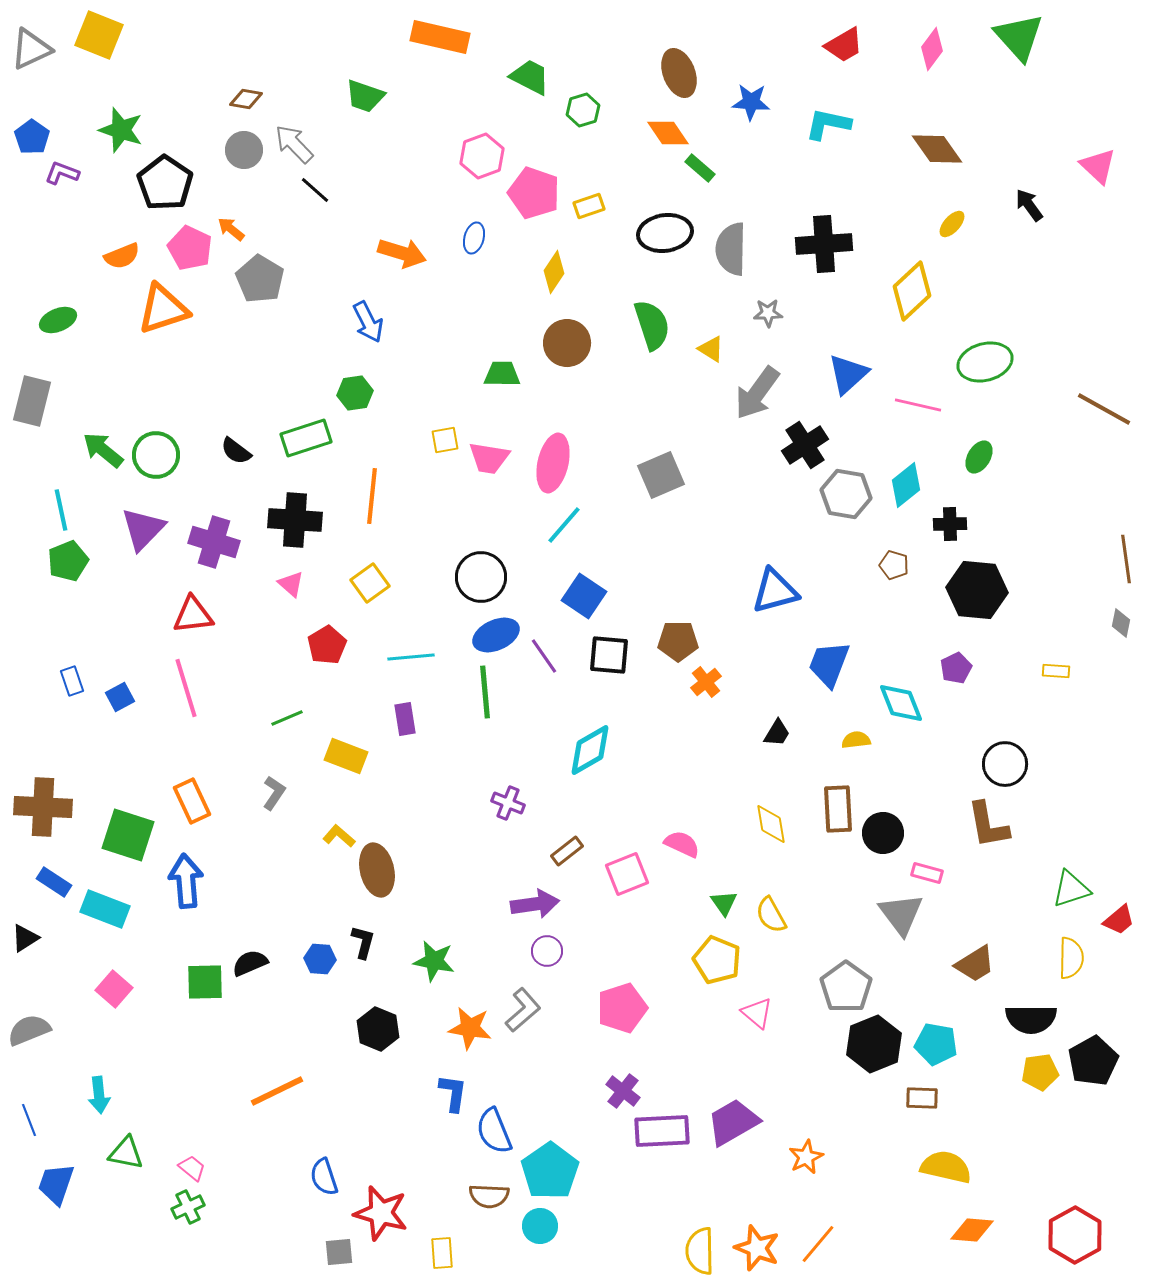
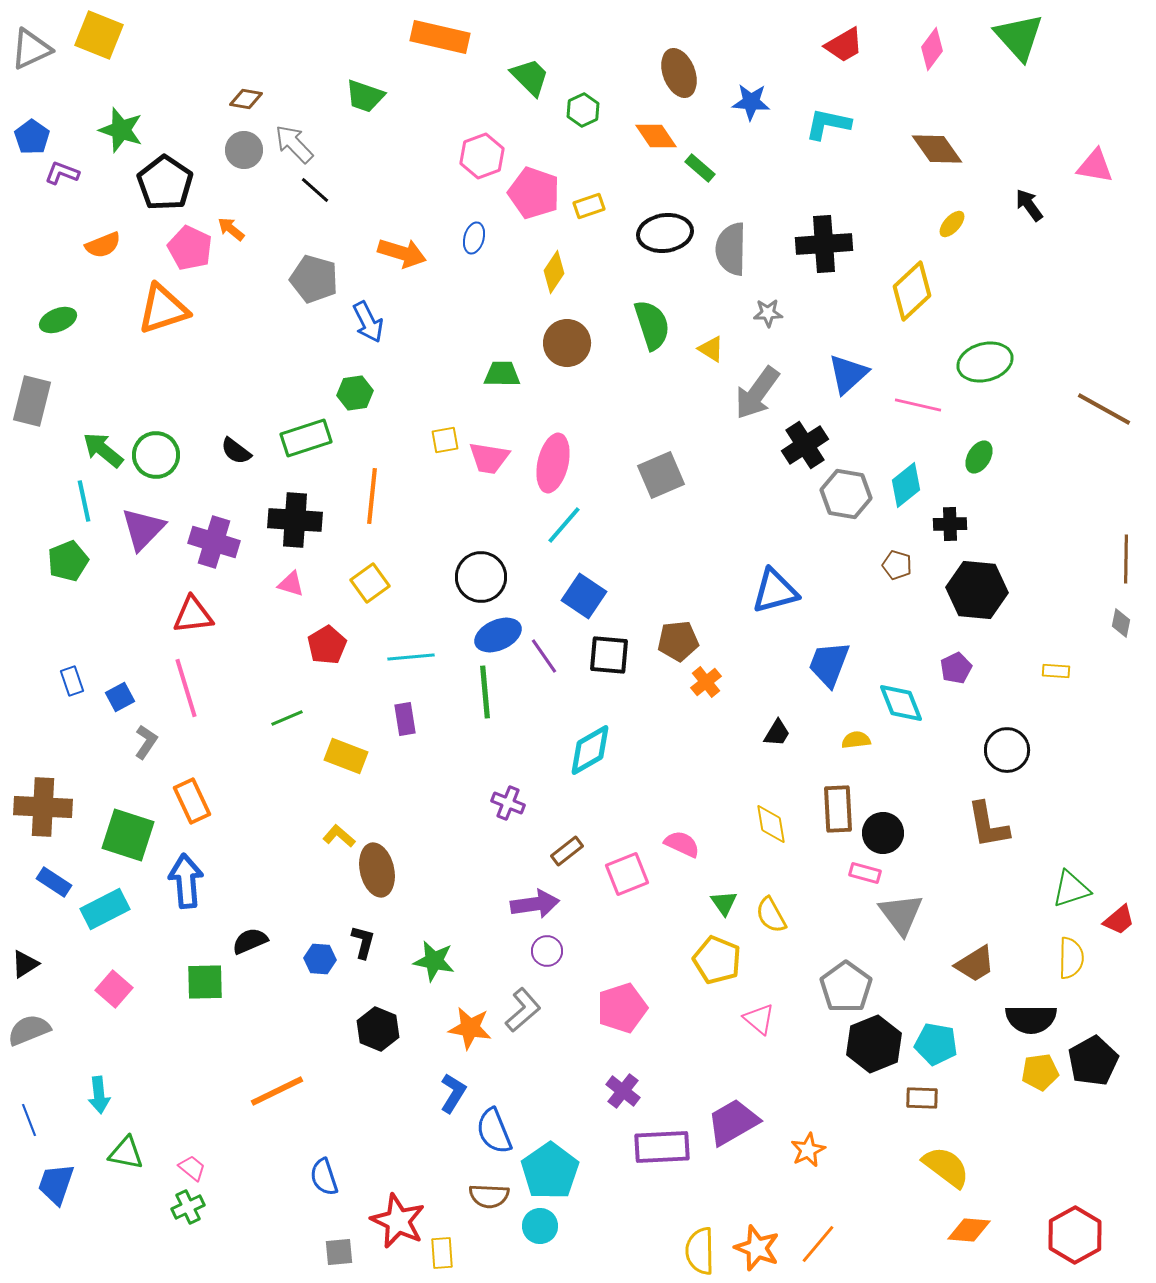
green trapezoid at (530, 77): rotated 18 degrees clockwise
green hexagon at (583, 110): rotated 8 degrees counterclockwise
orange diamond at (668, 133): moved 12 px left, 3 px down
pink triangle at (1098, 166): moved 3 px left; rotated 33 degrees counterclockwise
orange semicircle at (122, 256): moved 19 px left, 11 px up
gray pentagon at (260, 279): moved 54 px right; rotated 15 degrees counterclockwise
cyan line at (61, 510): moved 23 px right, 9 px up
brown line at (1126, 559): rotated 9 degrees clockwise
brown pentagon at (894, 565): moved 3 px right
pink triangle at (291, 584): rotated 24 degrees counterclockwise
blue ellipse at (496, 635): moved 2 px right
brown pentagon at (678, 641): rotated 6 degrees counterclockwise
black circle at (1005, 764): moved 2 px right, 14 px up
gray L-shape at (274, 793): moved 128 px left, 51 px up
pink rectangle at (927, 873): moved 62 px left
cyan rectangle at (105, 909): rotated 48 degrees counterclockwise
black triangle at (25, 938): moved 26 px down
black semicircle at (250, 963): moved 22 px up
pink triangle at (757, 1013): moved 2 px right, 6 px down
blue L-shape at (453, 1093): rotated 24 degrees clockwise
purple rectangle at (662, 1131): moved 16 px down
orange star at (806, 1157): moved 2 px right, 7 px up
yellow semicircle at (946, 1167): rotated 24 degrees clockwise
red star at (381, 1213): moved 17 px right, 8 px down; rotated 10 degrees clockwise
orange diamond at (972, 1230): moved 3 px left
